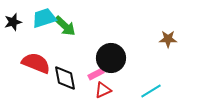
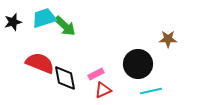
black circle: moved 27 px right, 6 px down
red semicircle: moved 4 px right
cyan line: rotated 20 degrees clockwise
